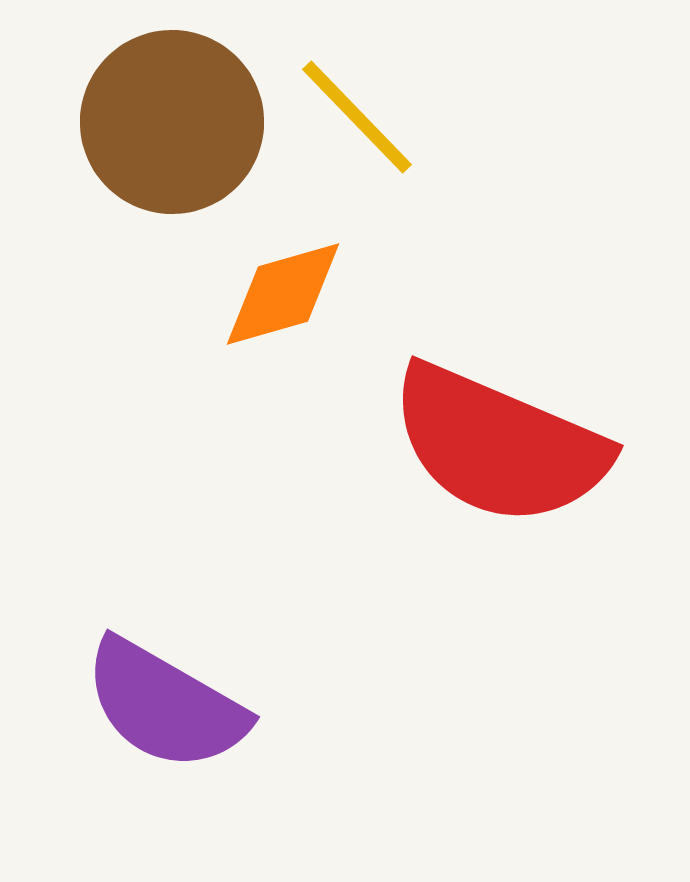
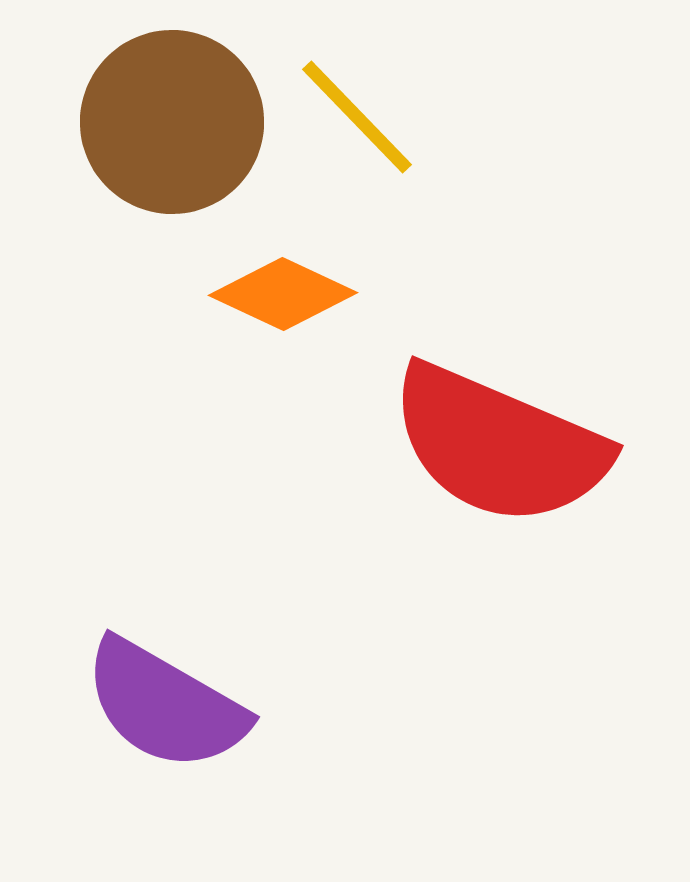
orange diamond: rotated 41 degrees clockwise
